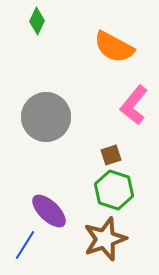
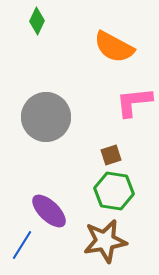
pink L-shape: moved 3 px up; rotated 45 degrees clockwise
green hexagon: moved 1 px down; rotated 9 degrees counterclockwise
brown star: moved 2 px down; rotated 9 degrees clockwise
blue line: moved 3 px left
